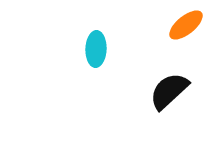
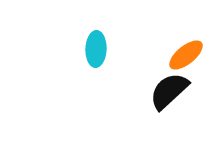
orange ellipse: moved 30 px down
